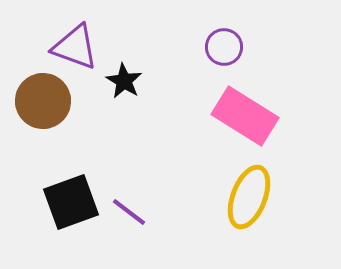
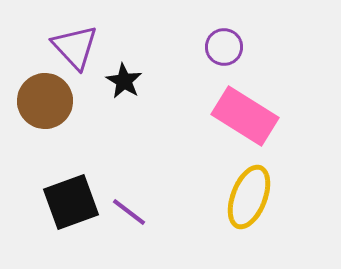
purple triangle: rotated 27 degrees clockwise
brown circle: moved 2 px right
